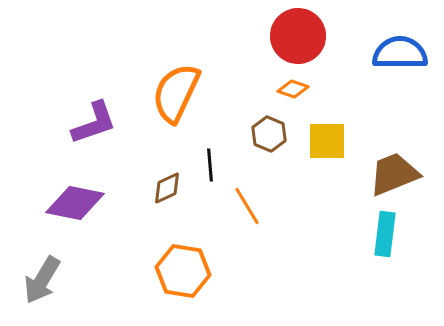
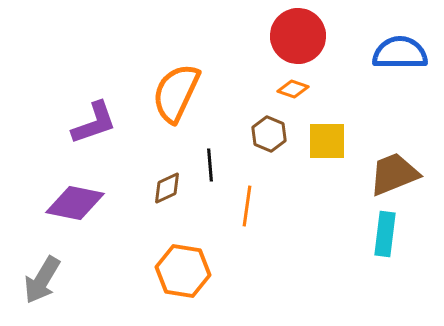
orange line: rotated 39 degrees clockwise
